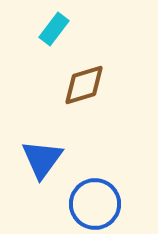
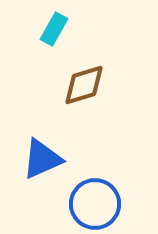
cyan rectangle: rotated 8 degrees counterclockwise
blue triangle: rotated 30 degrees clockwise
